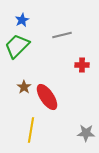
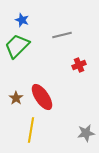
blue star: rotated 24 degrees counterclockwise
red cross: moved 3 px left; rotated 24 degrees counterclockwise
brown star: moved 8 px left, 11 px down
red ellipse: moved 5 px left
gray star: rotated 12 degrees counterclockwise
